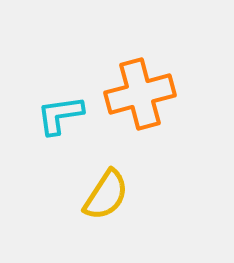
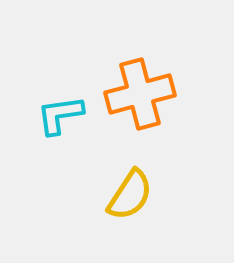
yellow semicircle: moved 24 px right
